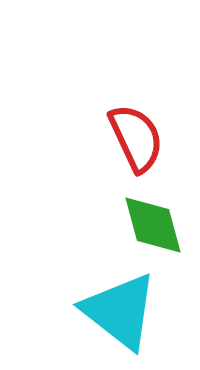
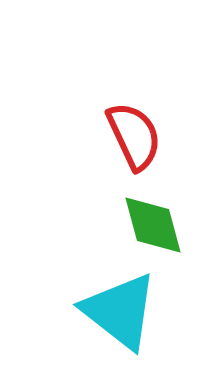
red semicircle: moved 2 px left, 2 px up
